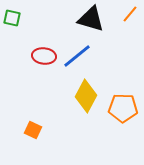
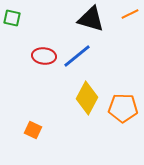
orange line: rotated 24 degrees clockwise
yellow diamond: moved 1 px right, 2 px down
